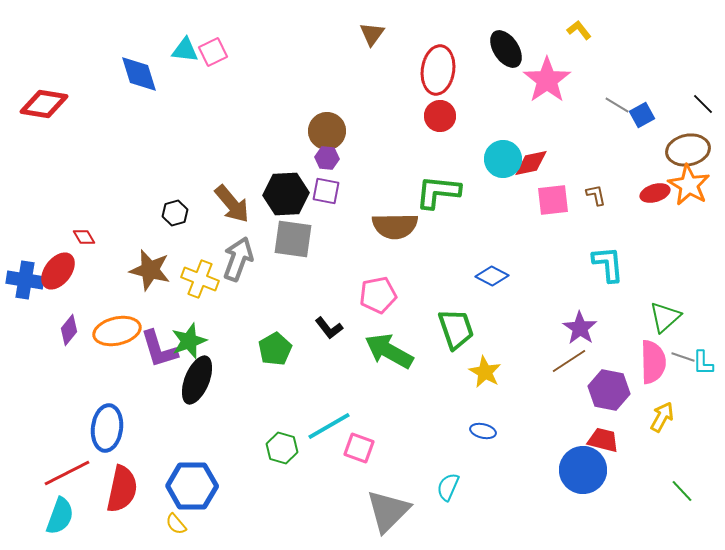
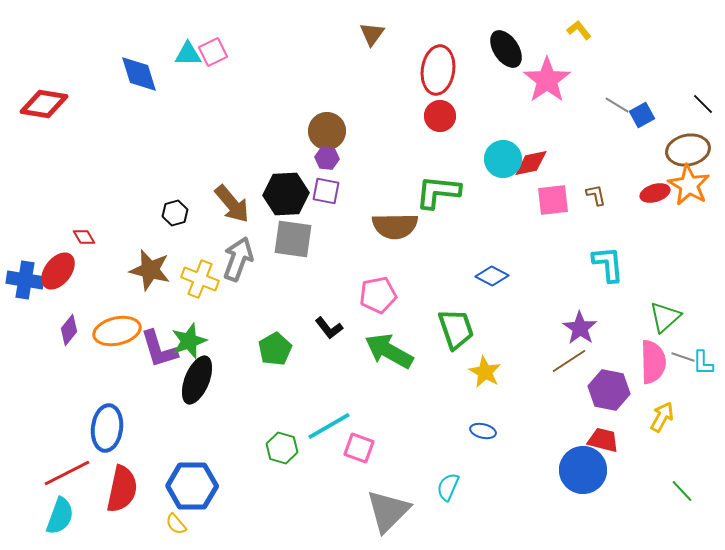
cyan triangle at (185, 50): moved 3 px right, 4 px down; rotated 8 degrees counterclockwise
